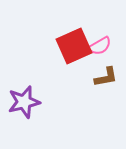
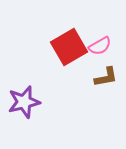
red square: moved 5 px left, 1 px down; rotated 6 degrees counterclockwise
